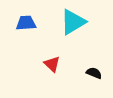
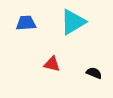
red triangle: rotated 30 degrees counterclockwise
